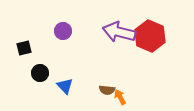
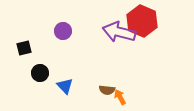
red hexagon: moved 8 px left, 15 px up
